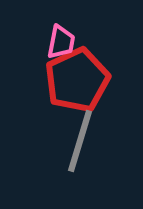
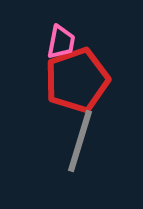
red pentagon: rotated 6 degrees clockwise
